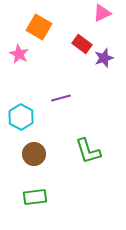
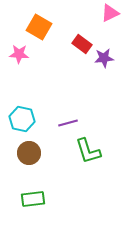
pink triangle: moved 8 px right
pink star: rotated 24 degrees counterclockwise
purple star: rotated 12 degrees clockwise
purple line: moved 7 px right, 25 px down
cyan hexagon: moved 1 px right, 2 px down; rotated 15 degrees counterclockwise
brown circle: moved 5 px left, 1 px up
green rectangle: moved 2 px left, 2 px down
